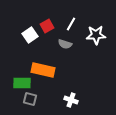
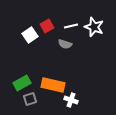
white line: moved 2 px down; rotated 48 degrees clockwise
white star: moved 2 px left, 8 px up; rotated 24 degrees clockwise
orange rectangle: moved 10 px right, 15 px down
green rectangle: rotated 30 degrees counterclockwise
gray square: rotated 32 degrees counterclockwise
